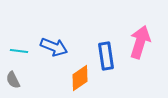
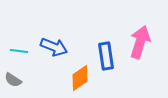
gray semicircle: rotated 30 degrees counterclockwise
